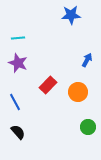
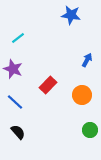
blue star: rotated 12 degrees clockwise
cyan line: rotated 32 degrees counterclockwise
purple star: moved 5 px left, 6 px down
orange circle: moved 4 px right, 3 px down
blue line: rotated 18 degrees counterclockwise
green circle: moved 2 px right, 3 px down
